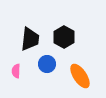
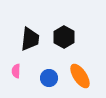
blue circle: moved 2 px right, 14 px down
